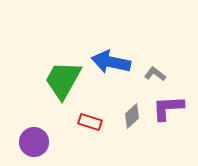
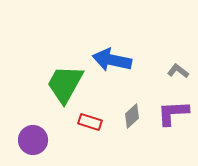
blue arrow: moved 1 px right, 2 px up
gray L-shape: moved 23 px right, 3 px up
green trapezoid: moved 2 px right, 4 px down
purple L-shape: moved 5 px right, 5 px down
purple circle: moved 1 px left, 2 px up
